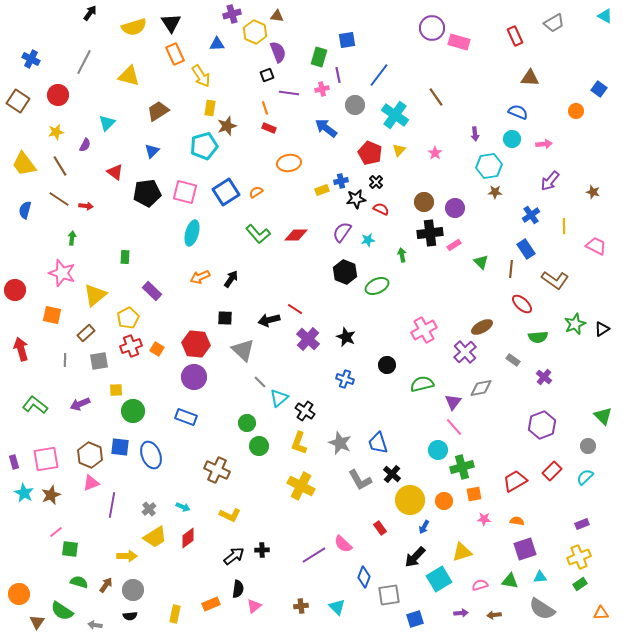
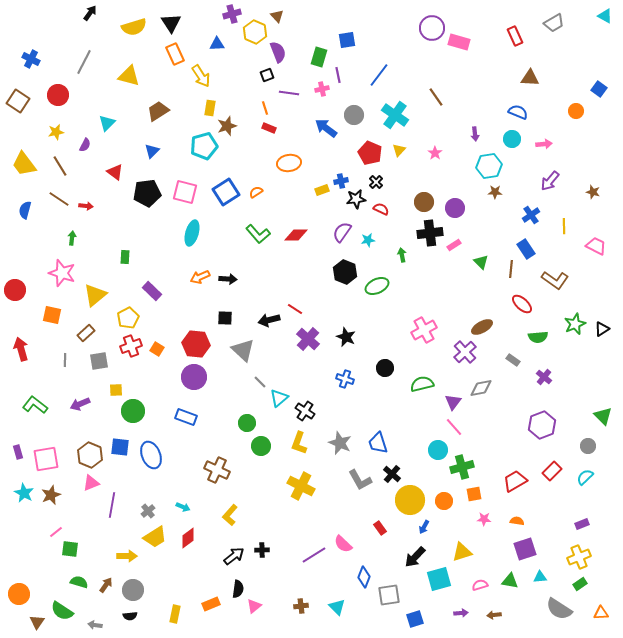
brown triangle at (277, 16): rotated 40 degrees clockwise
gray circle at (355, 105): moved 1 px left, 10 px down
black arrow at (231, 279): moved 3 px left; rotated 60 degrees clockwise
black circle at (387, 365): moved 2 px left, 3 px down
green circle at (259, 446): moved 2 px right
purple rectangle at (14, 462): moved 4 px right, 10 px up
gray cross at (149, 509): moved 1 px left, 2 px down
yellow L-shape at (230, 515): rotated 105 degrees clockwise
cyan square at (439, 579): rotated 15 degrees clockwise
gray semicircle at (542, 609): moved 17 px right
